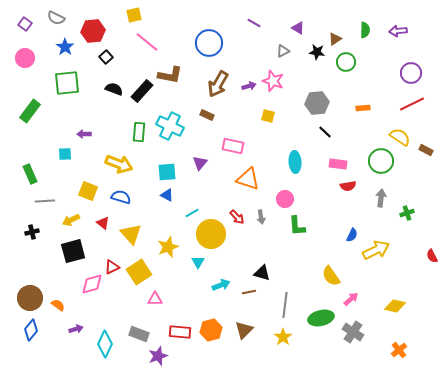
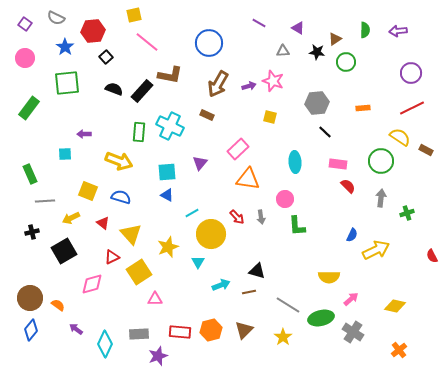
purple line at (254, 23): moved 5 px right
gray triangle at (283, 51): rotated 24 degrees clockwise
red line at (412, 104): moved 4 px down
green rectangle at (30, 111): moved 1 px left, 3 px up
yellow square at (268, 116): moved 2 px right, 1 px down
pink rectangle at (233, 146): moved 5 px right, 3 px down; rotated 55 degrees counterclockwise
yellow arrow at (119, 164): moved 3 px up
orange triangle at (248, 179): rotated 10 degrees counterclockwise
red semicircle at (348, 186): rotated 126 degrees counterclockwise
yellow arrow at (71, 220): moved 2 px up
black square at (73, 251): moved 9 px left; rotated 15 degrees counterclockwise
red triangle at (112, 267): moved 10 px up
black triangle at (262, 273): moved 5 px left, 2 px up
yellow semicircle at (331, 276): moved 2 px left, 1 px down; rotated 55 degrees counterclockwise
gray line at (285, 305): moved 3 px right; rotated 65 degrees counterclockwise
purple arrow at (76, 329): rotated 128 degrees counterclockwise
gray rectangle at (139, 334): rotated 24 degrees counterclockwise
